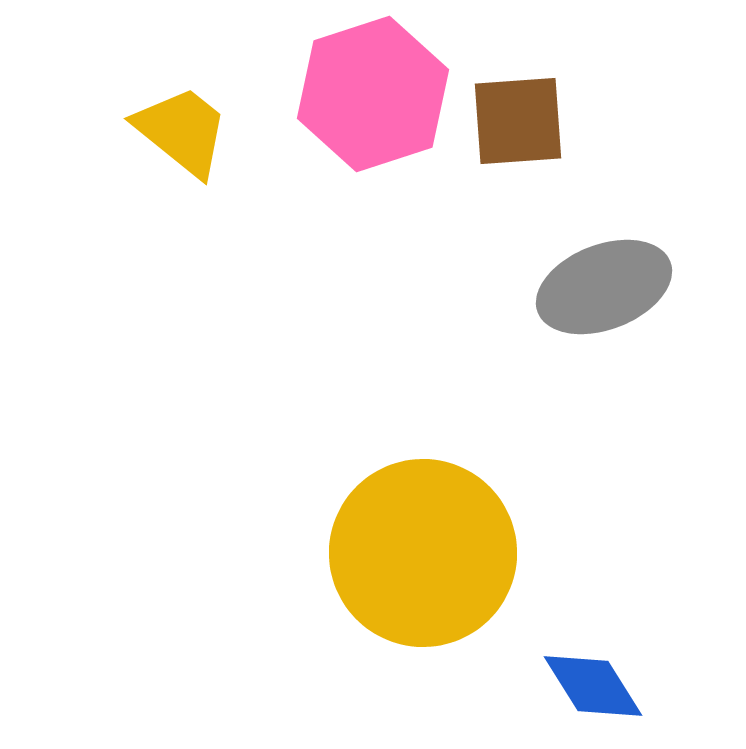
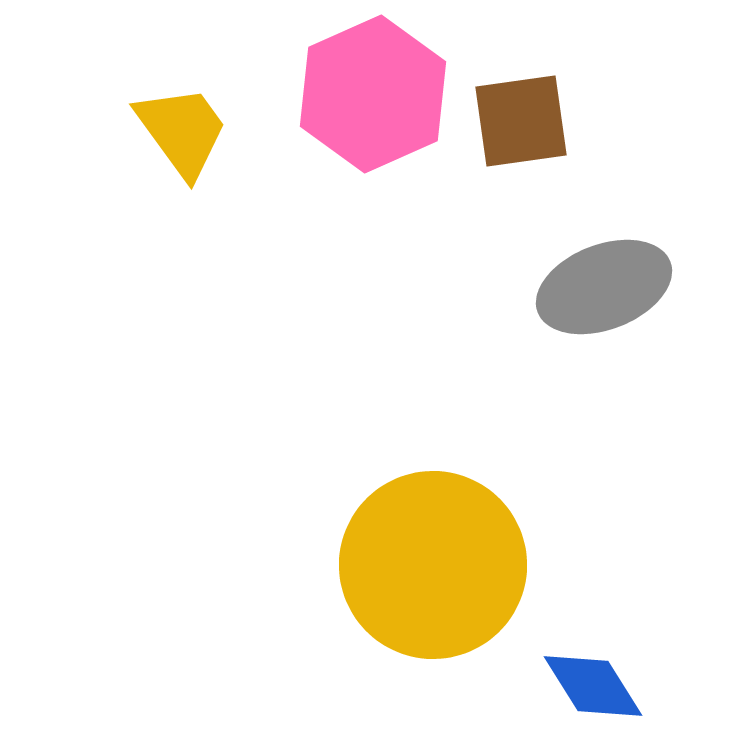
pink hexagon: rotated 6 degrees counterclockwise
brown square: moved 3 px right; rotated 4 degrees counterclockwise
yellow trapezoid: rotated 15 degrees clockwise
yellow circle: moved 10 px right, 12 px down
